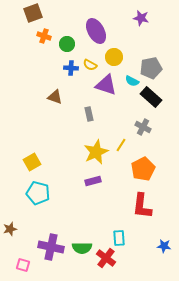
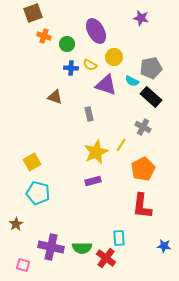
brown star: moved 6 px right, 5 px up; rotated 16 degrees counterclockwise
